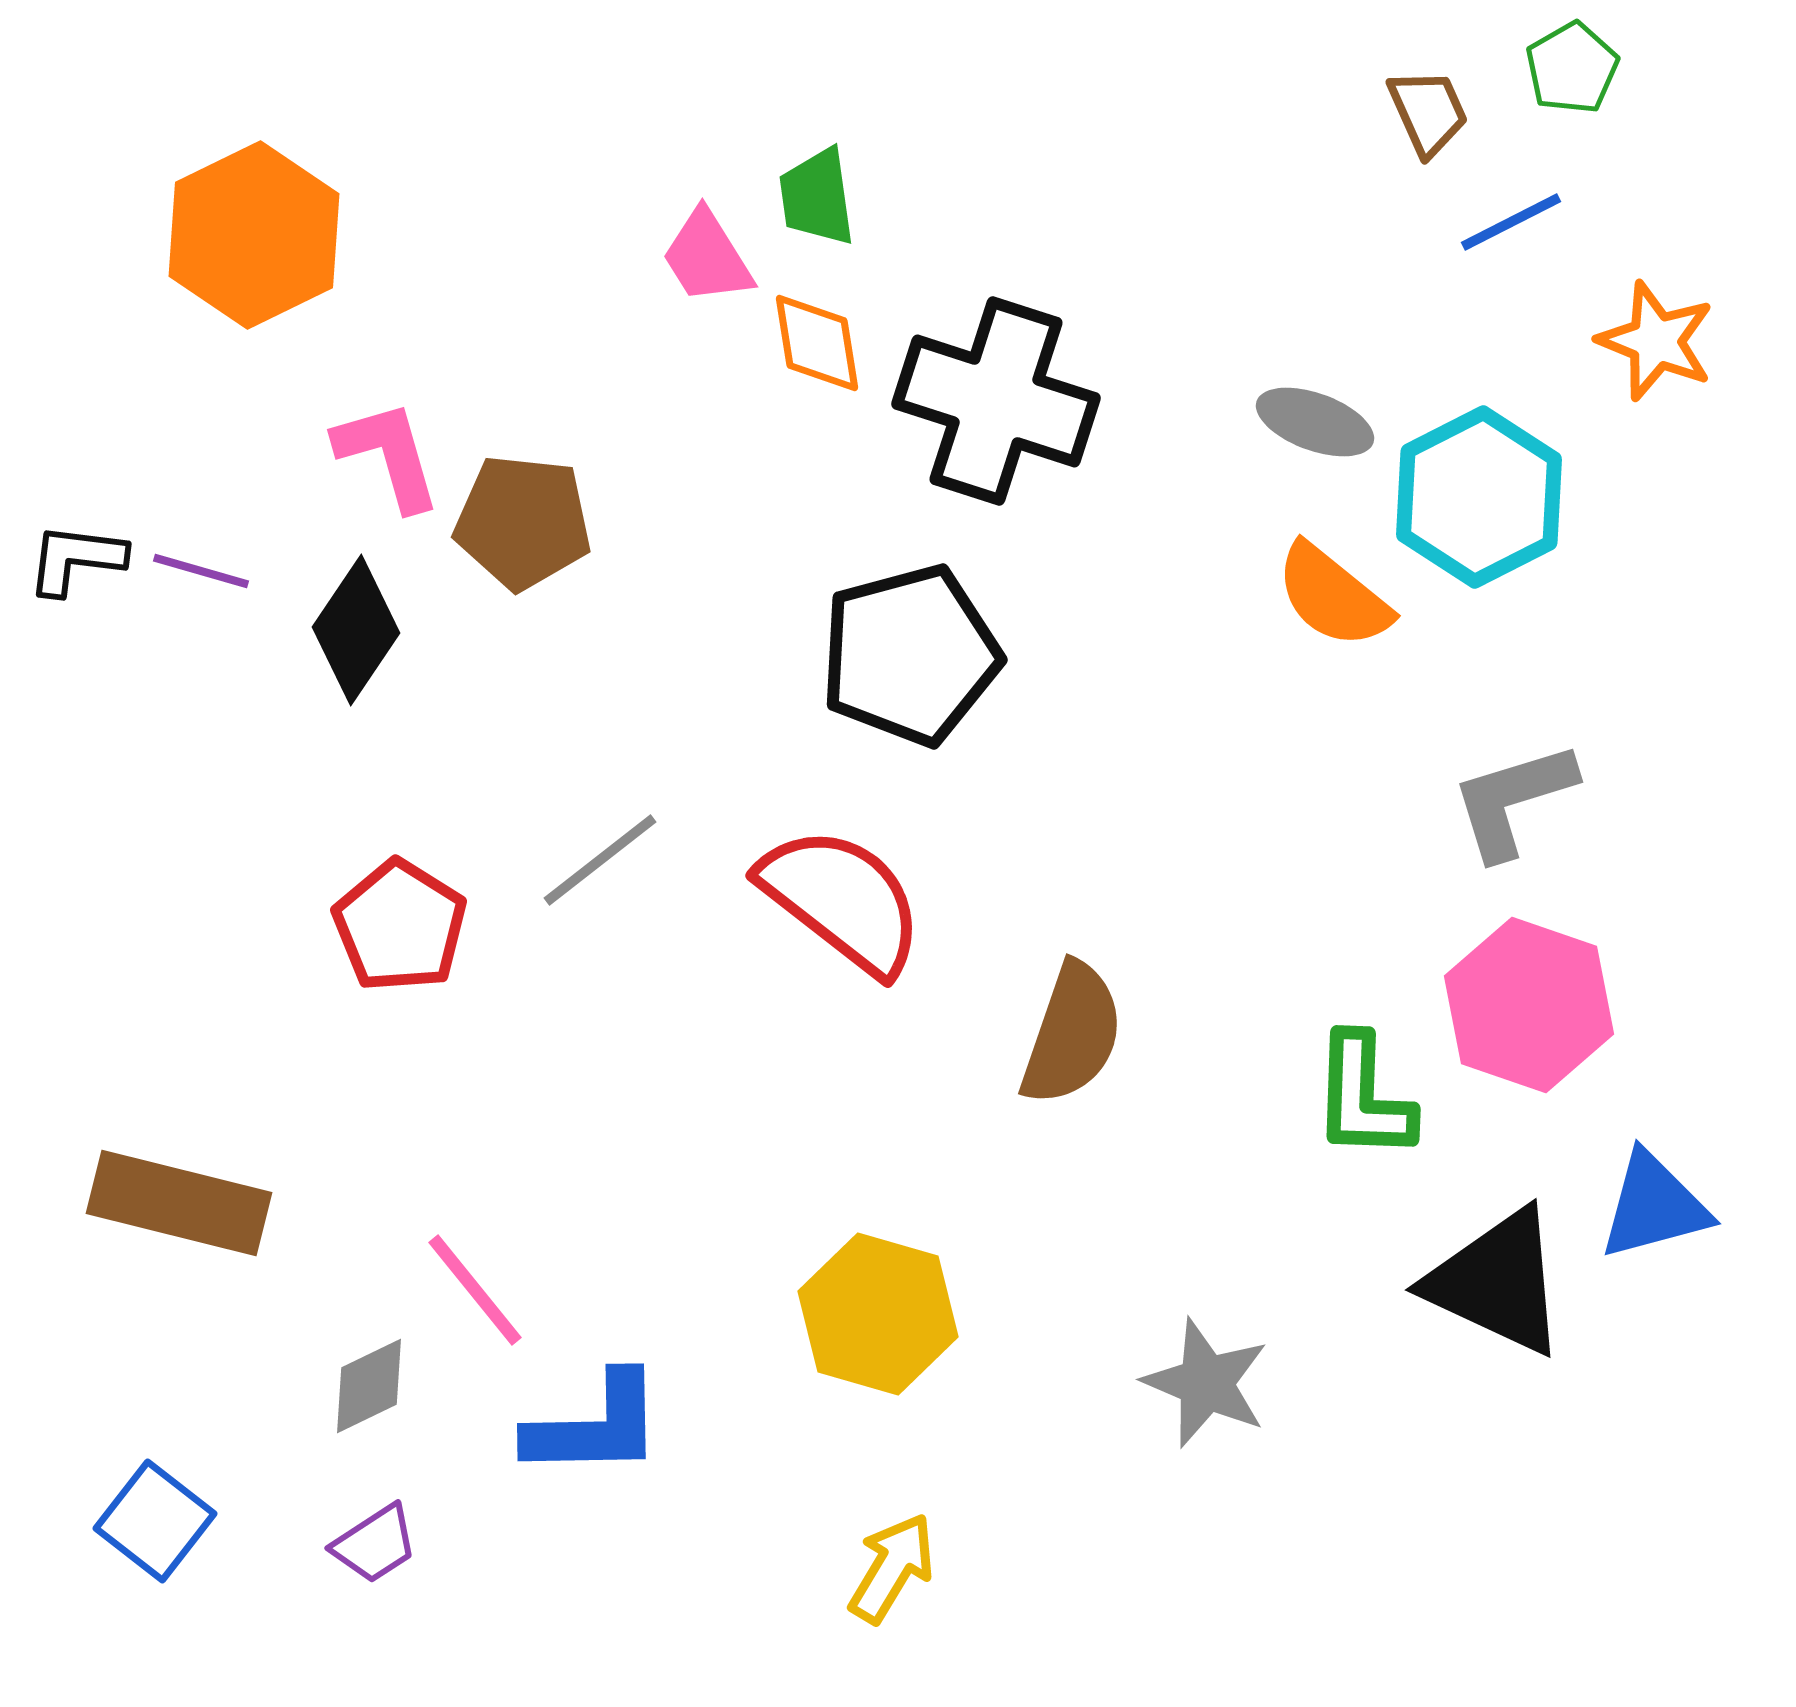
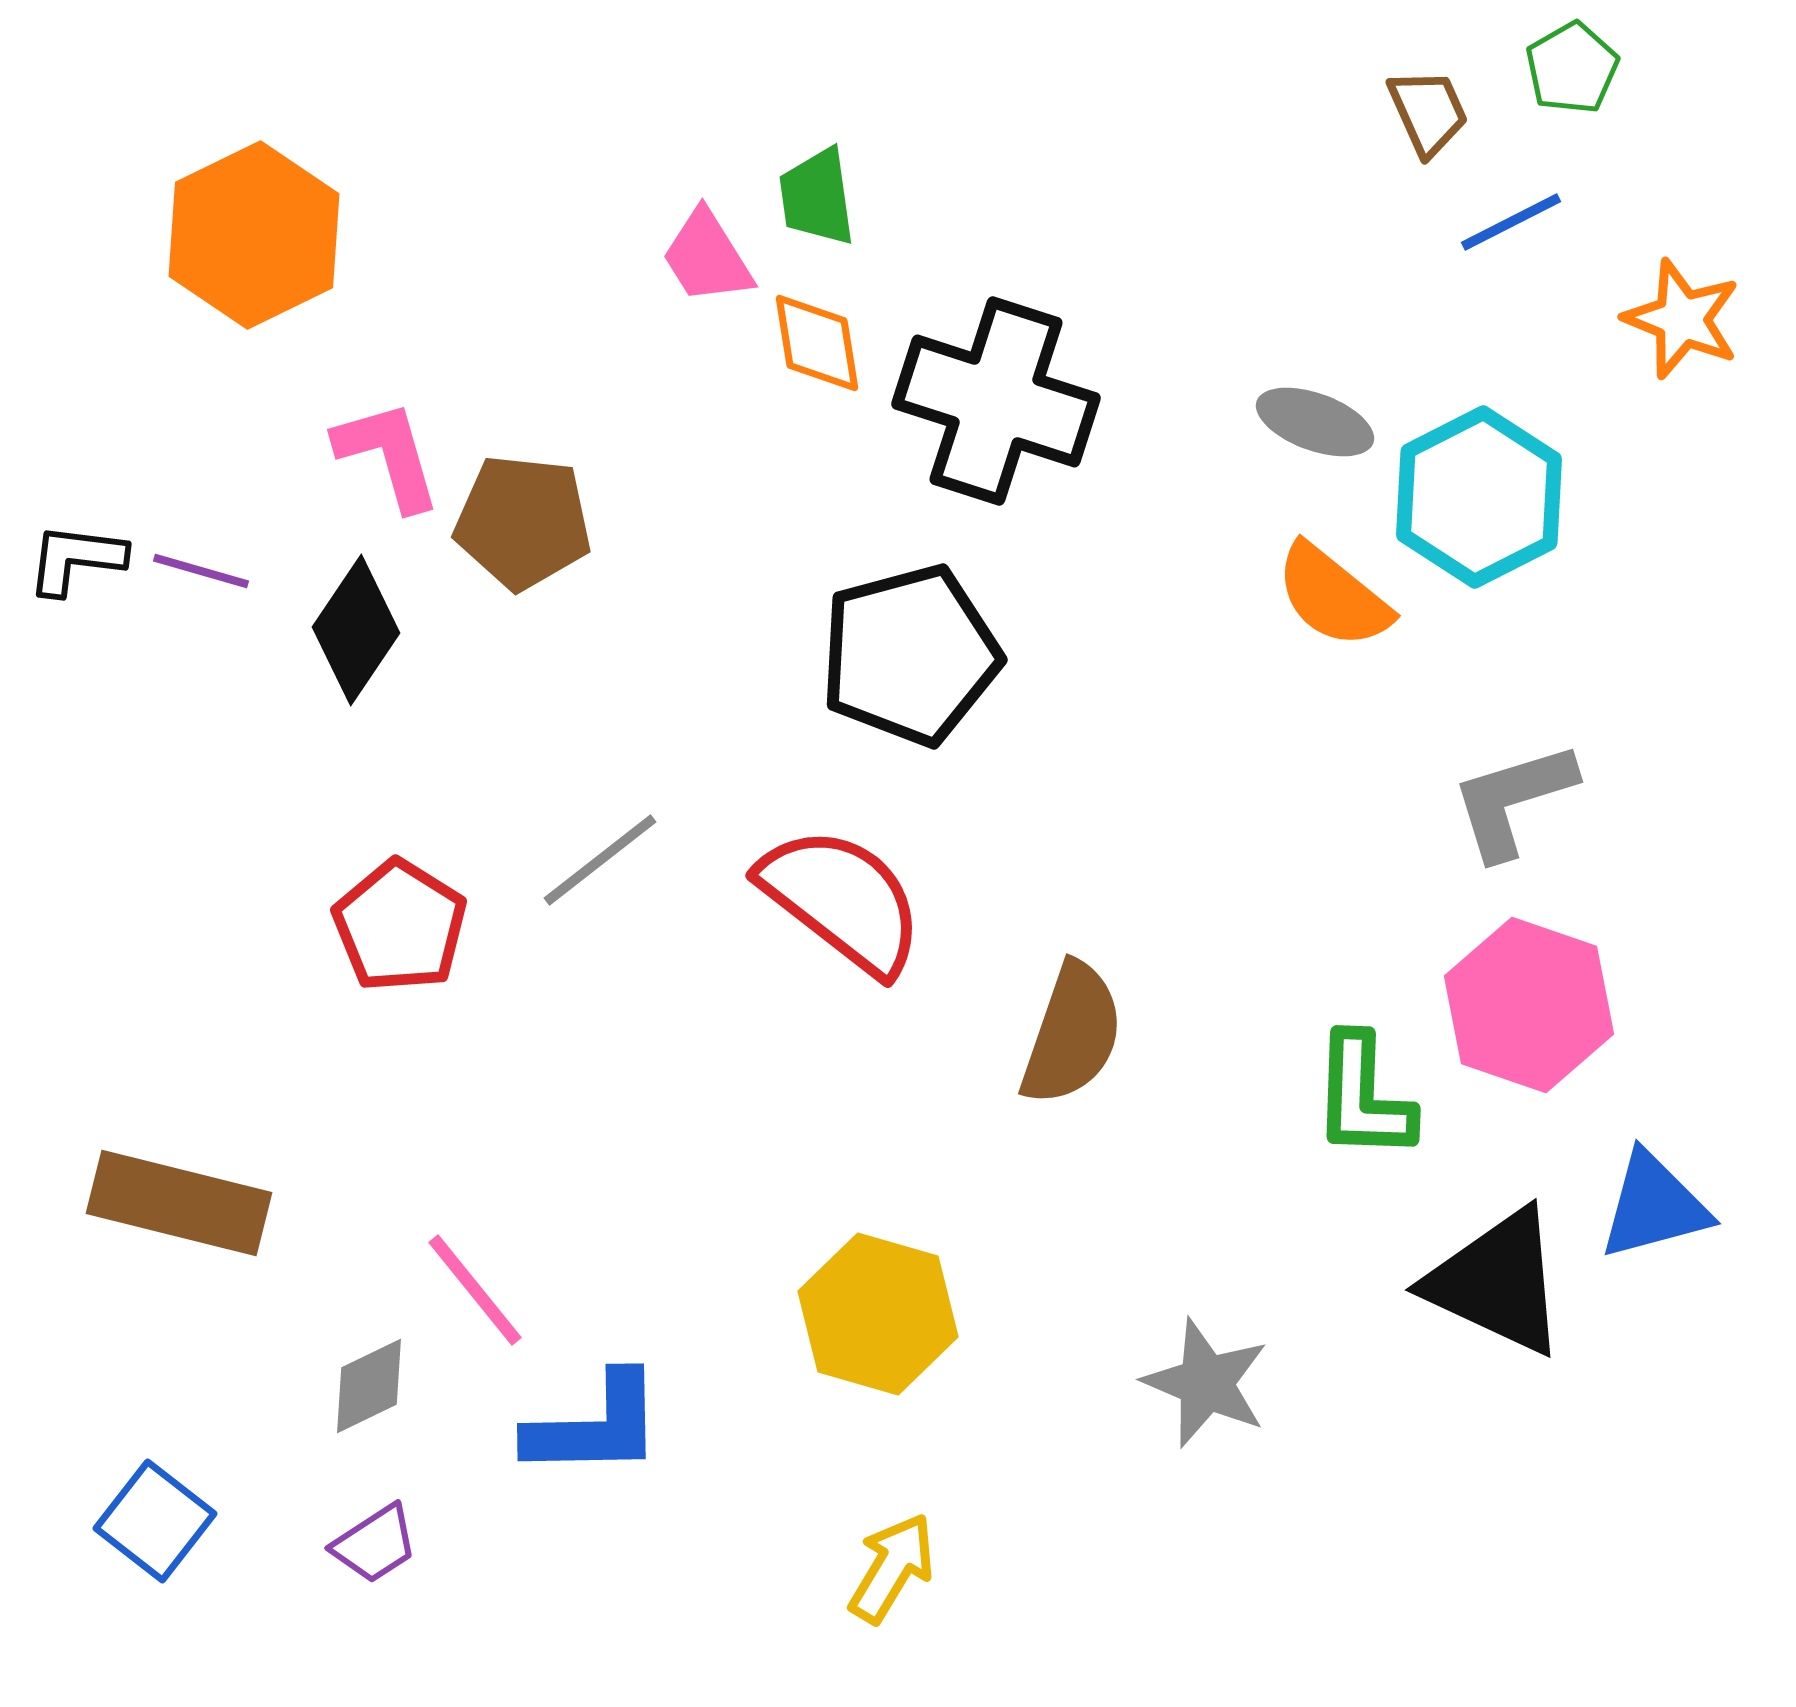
orange star: moved 26 px right, 22 px up
